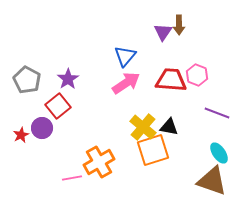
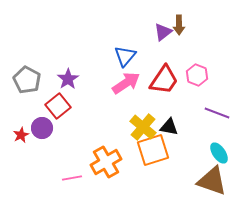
purple triangle: rotated 18 degrees clockwise
red trapezoid: moved 7 px left; rotated 120 degrees clockwise
orange cross: moved 7 px right
